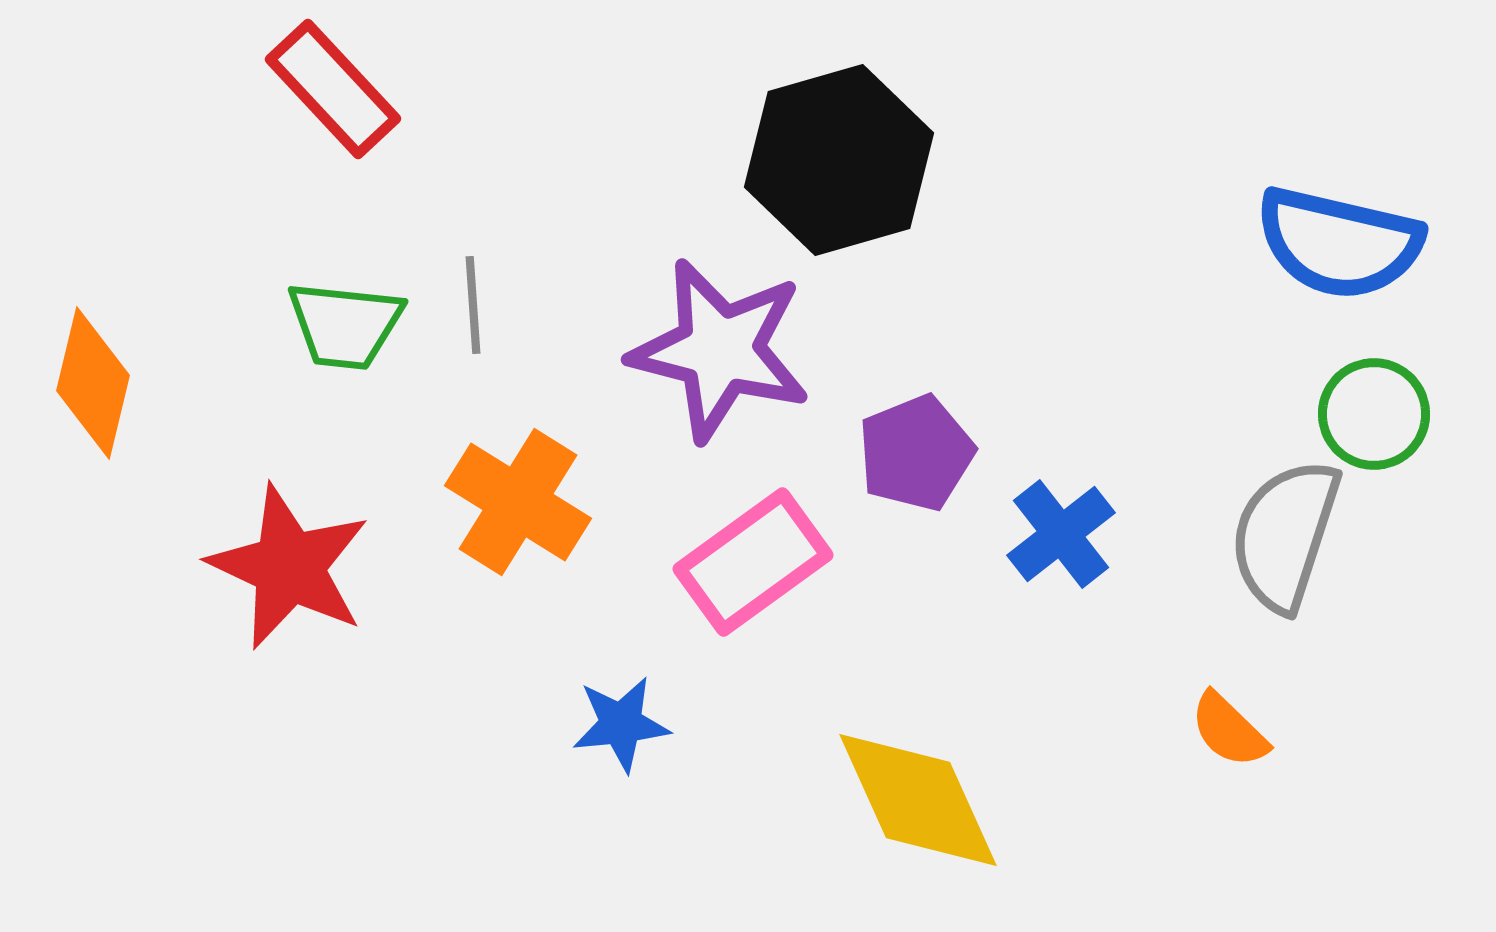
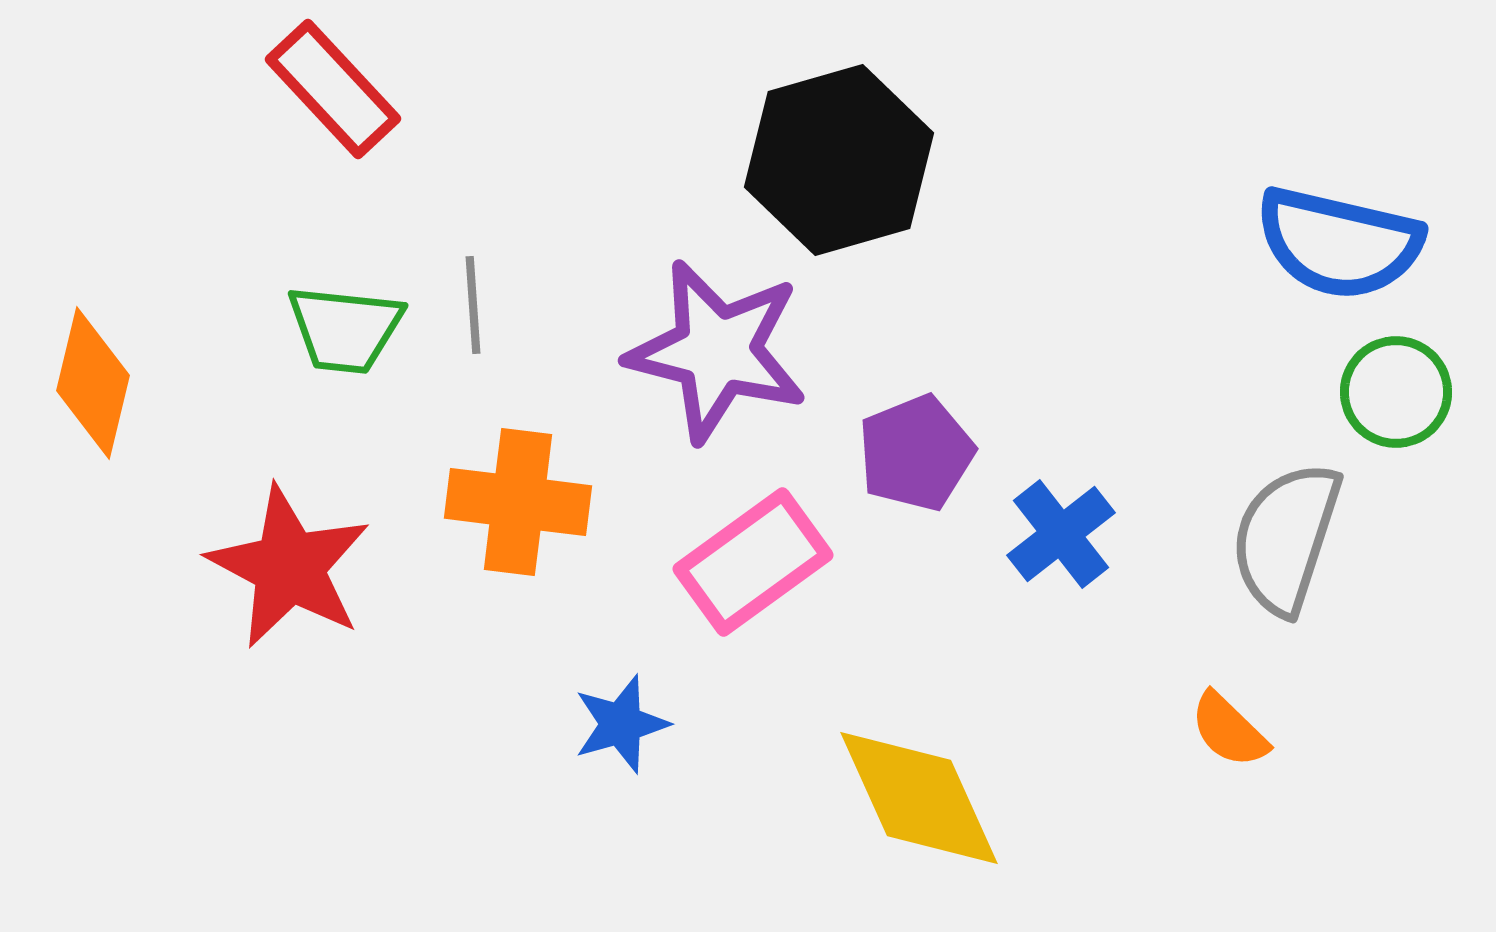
green trapezoid: moved 4 px down
purple star: moved 3 px left, 1 px down
green circle: moved 22 px right, 22 px up
orange cross: rotated 25 degrees counterclockwise
gray semicircle: moved 1 px right, 3 px down
red star: rotated 3 degrees clockwise
blue star: rotated 10 degrees counterclockwise
yellow diamond: moved 1 px right, 2 px up
